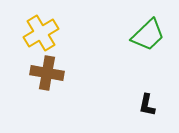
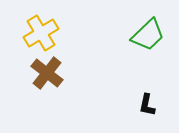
brown cross: rotated 28 degrees clockwise
